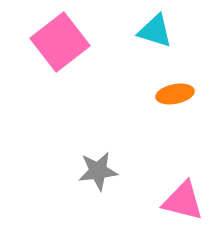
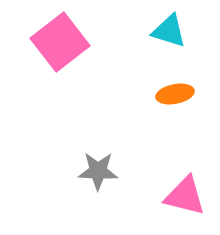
cyan triangle: moved 14 px right
gray star: rotated 9 degrees clockwise
pink triangle: moved 2 px right, 5 px up
